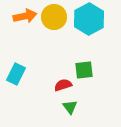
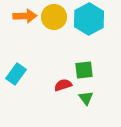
orange arrow: rotated 10 degrees clockwise
cyan rectangle: rotated 10 degrees clockwise
green triangle: moved 16 px right, 9 px up
